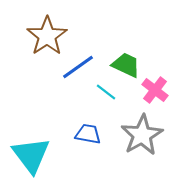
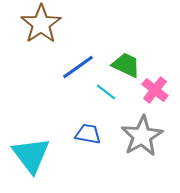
brown star: moved 6 px left, 12 px up
gray star: moved 1 px down
